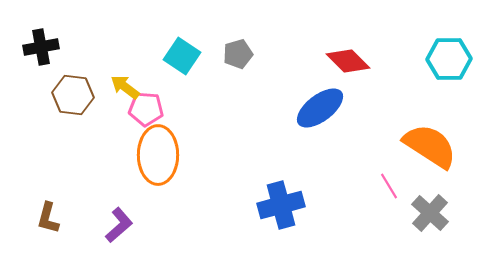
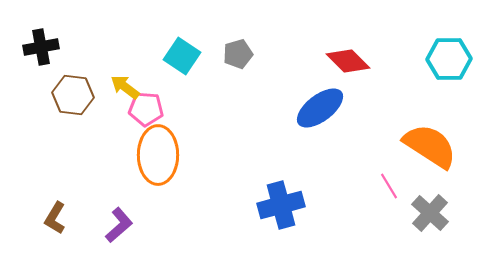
brown L-shape: moved 7 px right; rotated 16 degrees clockwise
